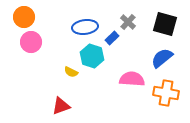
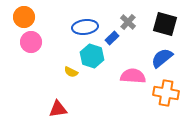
pink semicircle: moved 1 px right, 3 px up
red triangle: moved 3 px left, 3 px down; rotated 12 degrees clockwise
